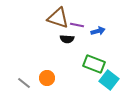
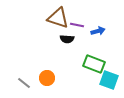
cyan square: rotated 18 degrees counterclockwise
